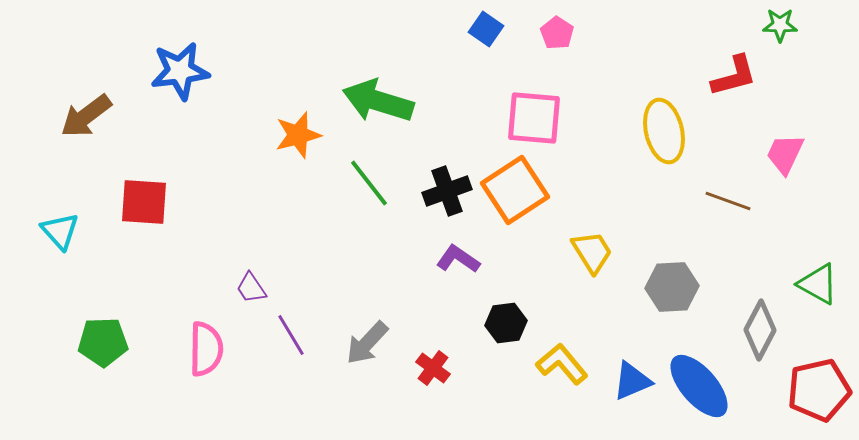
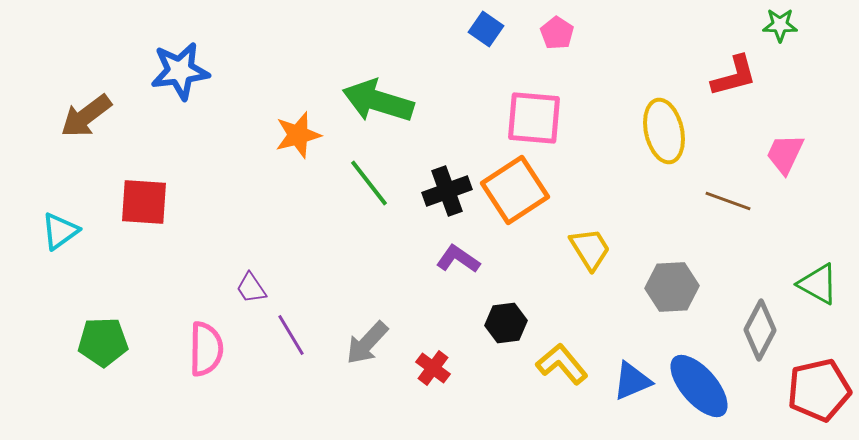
cyan triangle: rotated 36 degrees clockwise
yellow trapezoid: moved 2 px left, 3 px up
